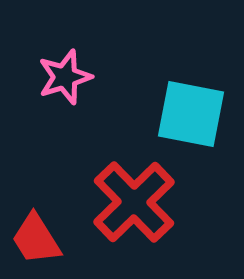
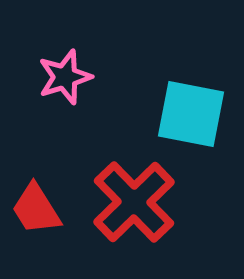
red trapezoid: moved 30 px up
